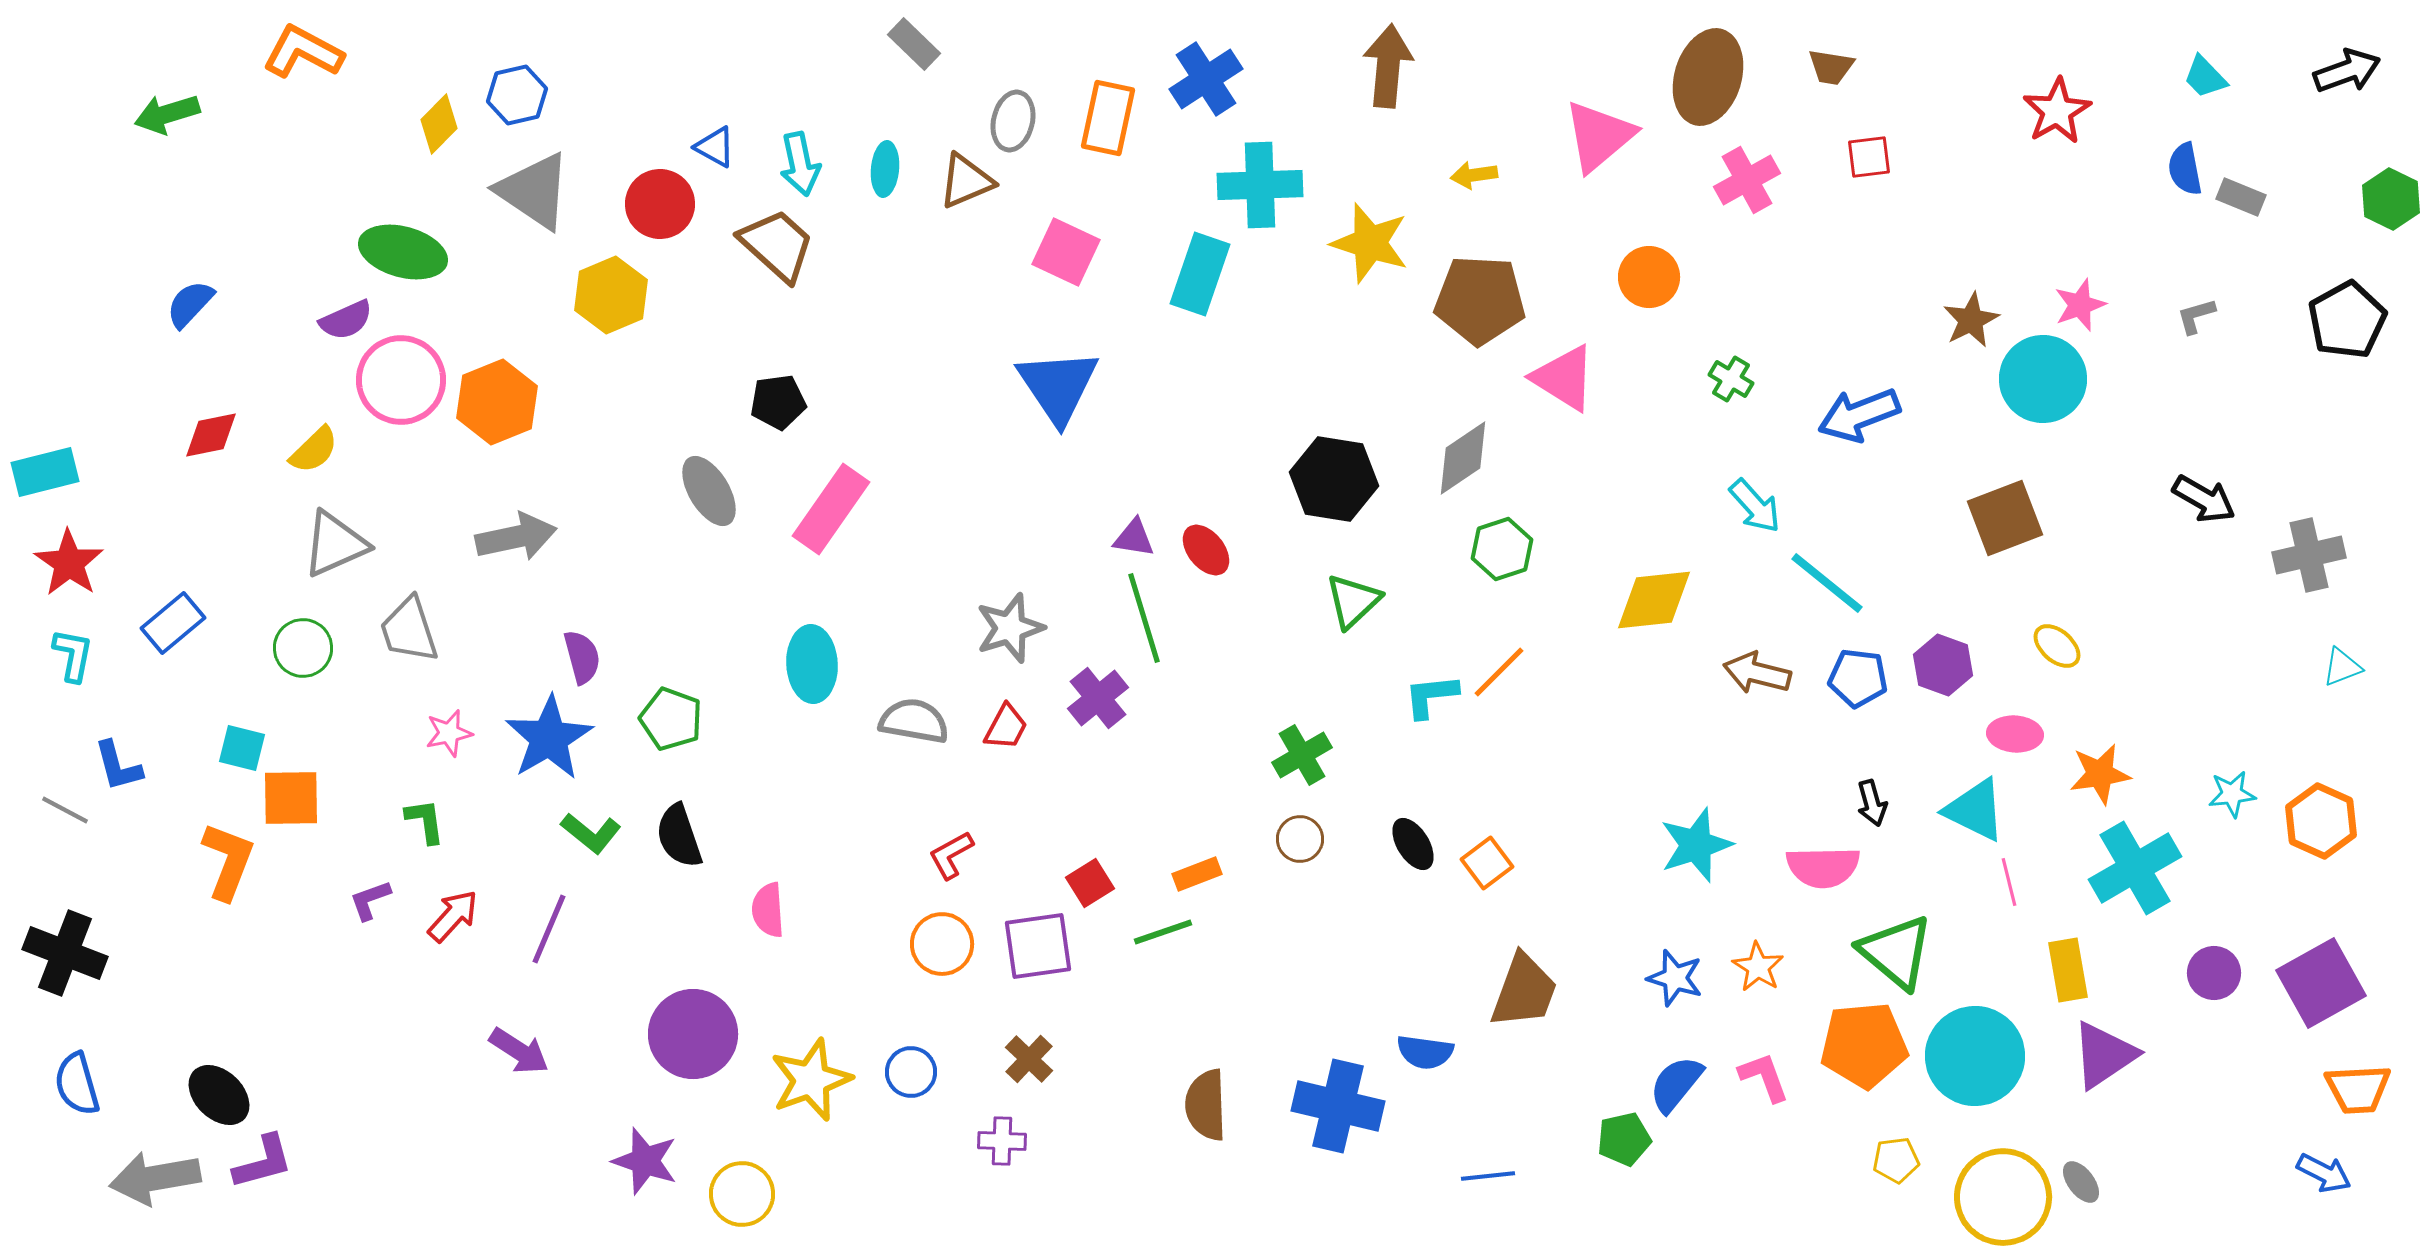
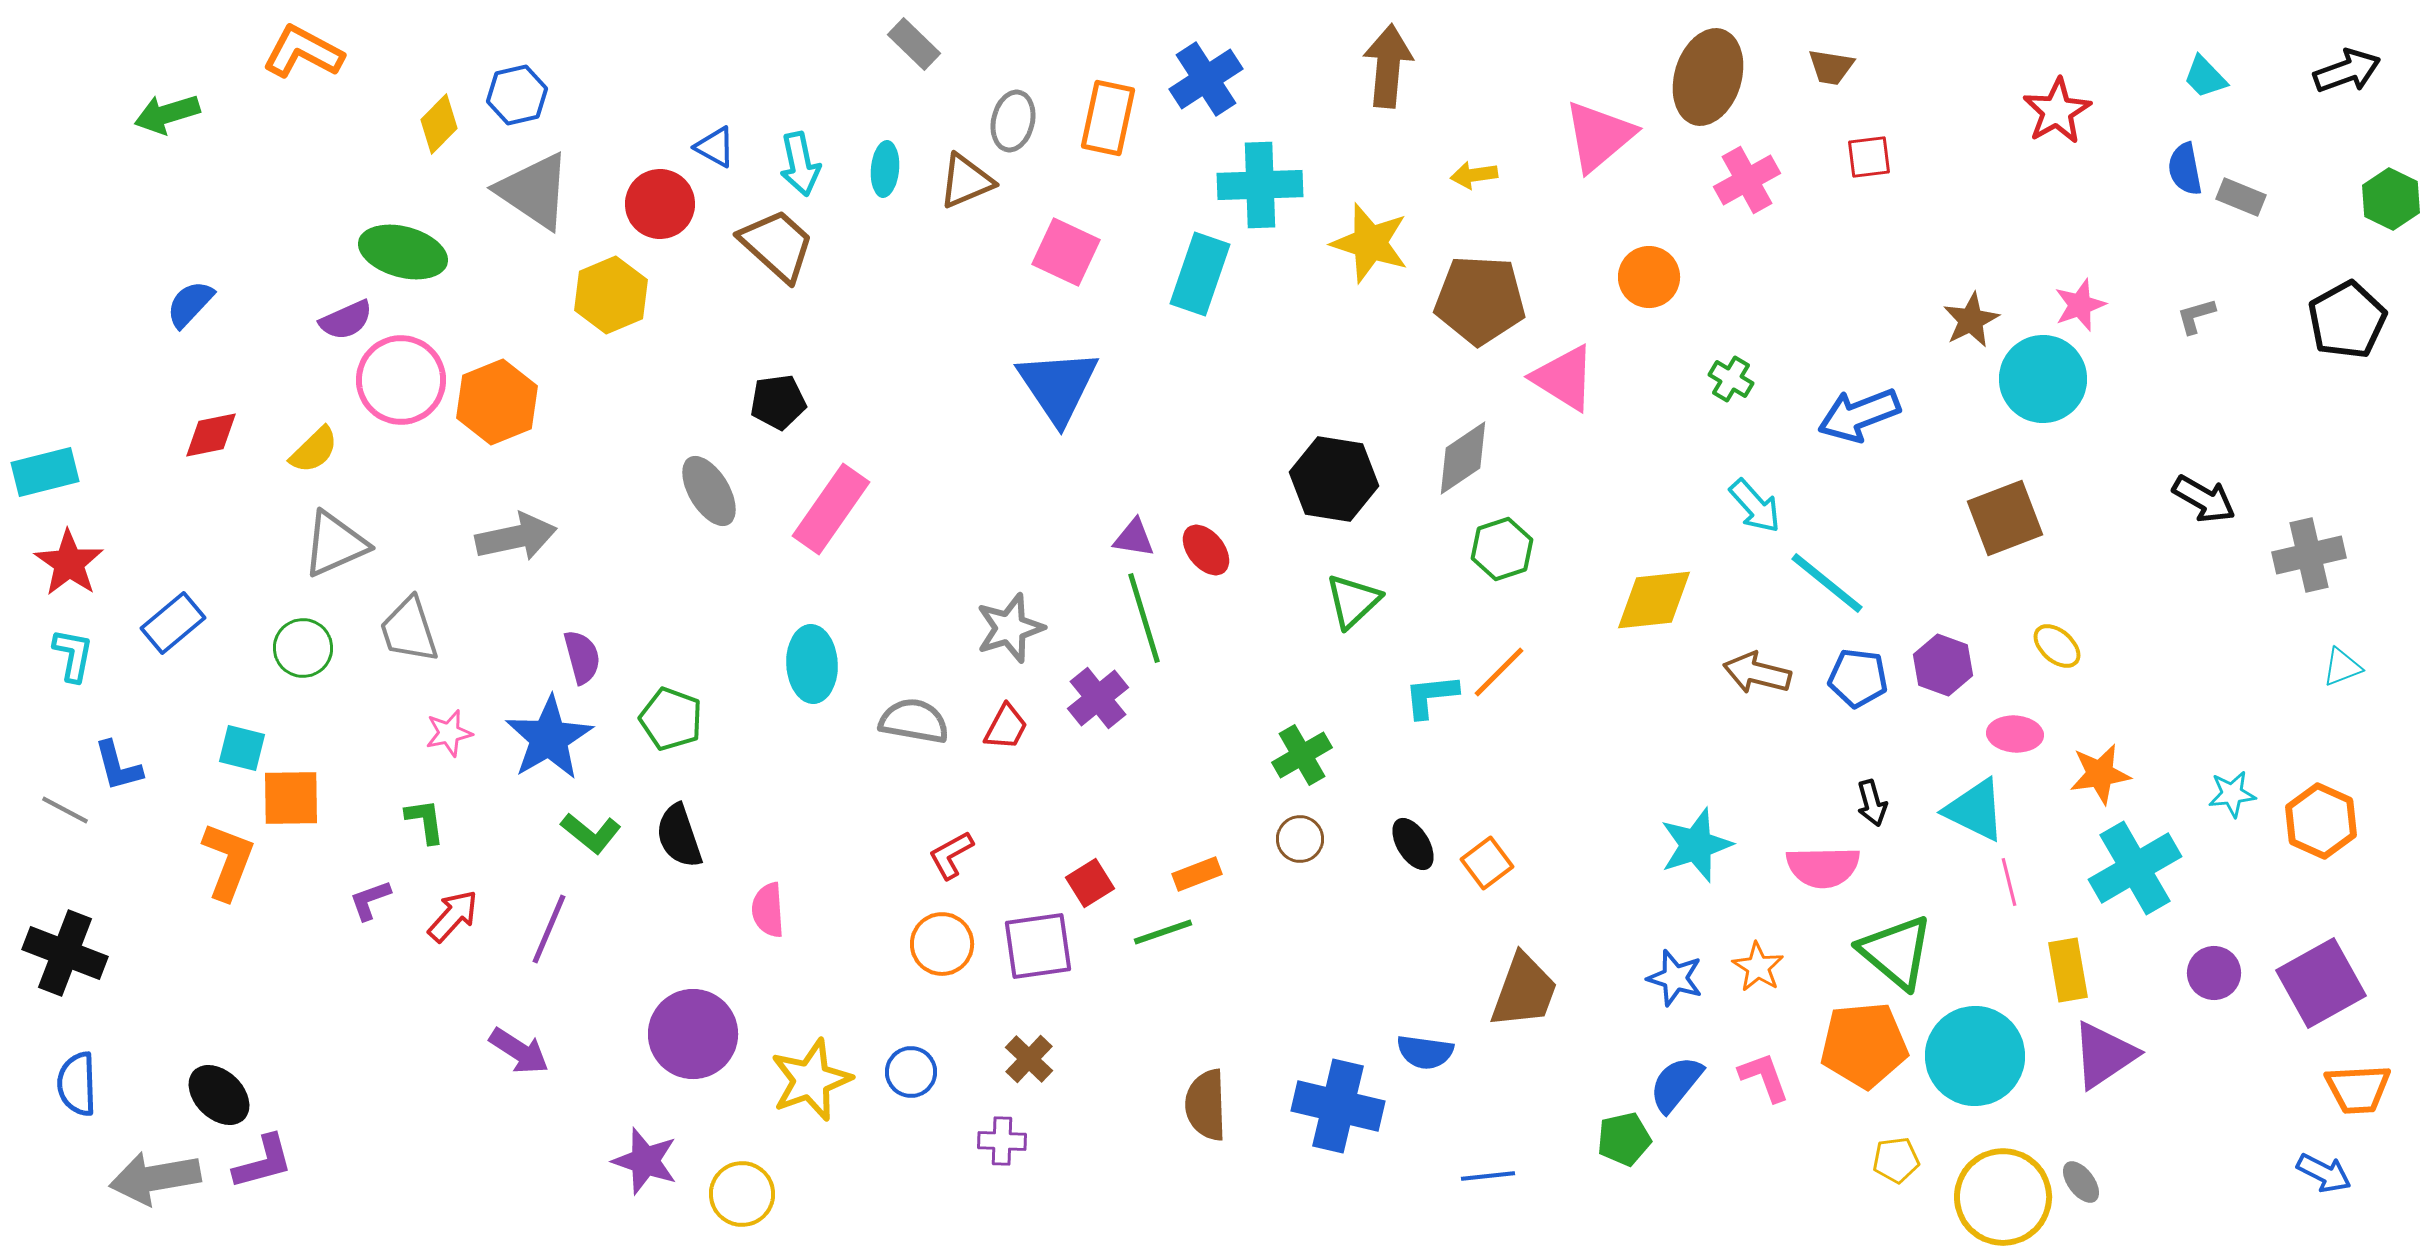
blue semicircle at (77, 1084): rotated 14 degrees clockwise
